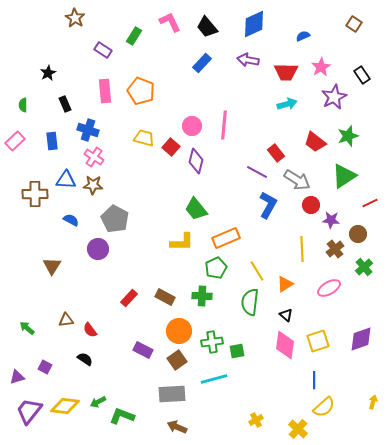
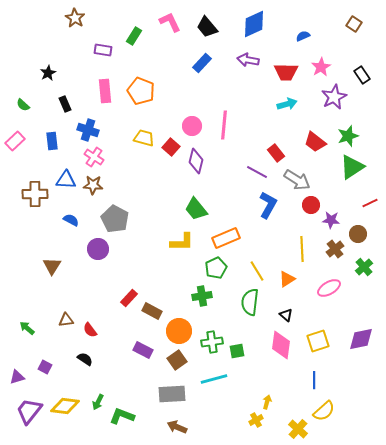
purple rectangle at (103, 50): rotated 24 degrees counterclockwise
green semicircle at (23, 105): rotated 48 degrees counterclockwise
green triangle at (344, 176): moved 8 px right, 9 px up
orange triangle at (285, 284): moved 2 px right, 5 px up
green cross at (202, 296): rotated 12 degrees counterclockwise
brown rectangle at (165, 297): moved 13 px left, 14 px down
purple diamond at (361, 339): rotated 8 degrees clockwise
pink diamond at (285, 345): moved 4 px left
green arrow at (98, 402): rotated 35 degrees counterclockwise
yellow arrow at (373, 402): moved 106 px left
yellow semicircle at (324, 407): moved 4 px down
